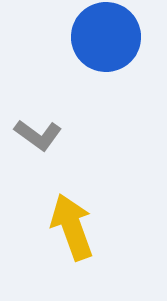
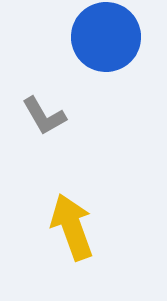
gray L-shape: moved 6 px right, 19 px up; rotated 24 degrees clockwise
